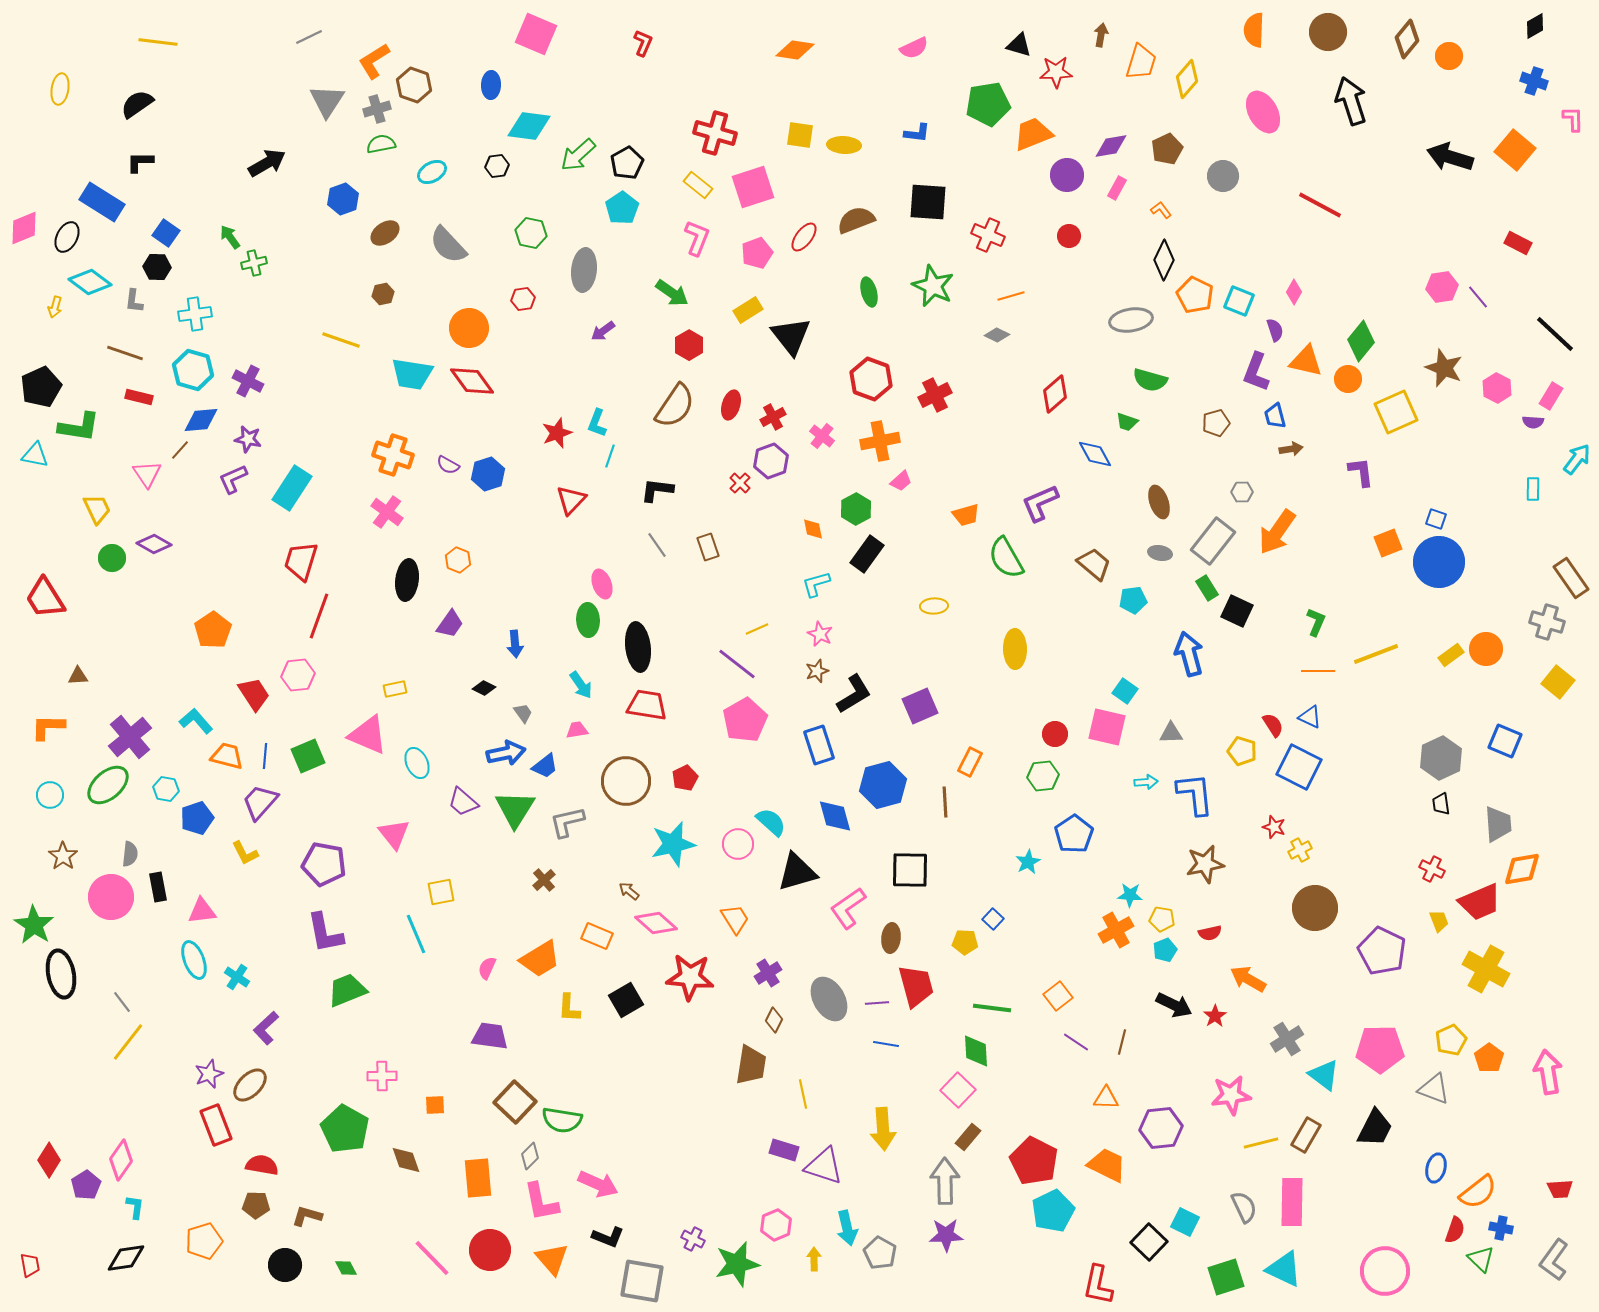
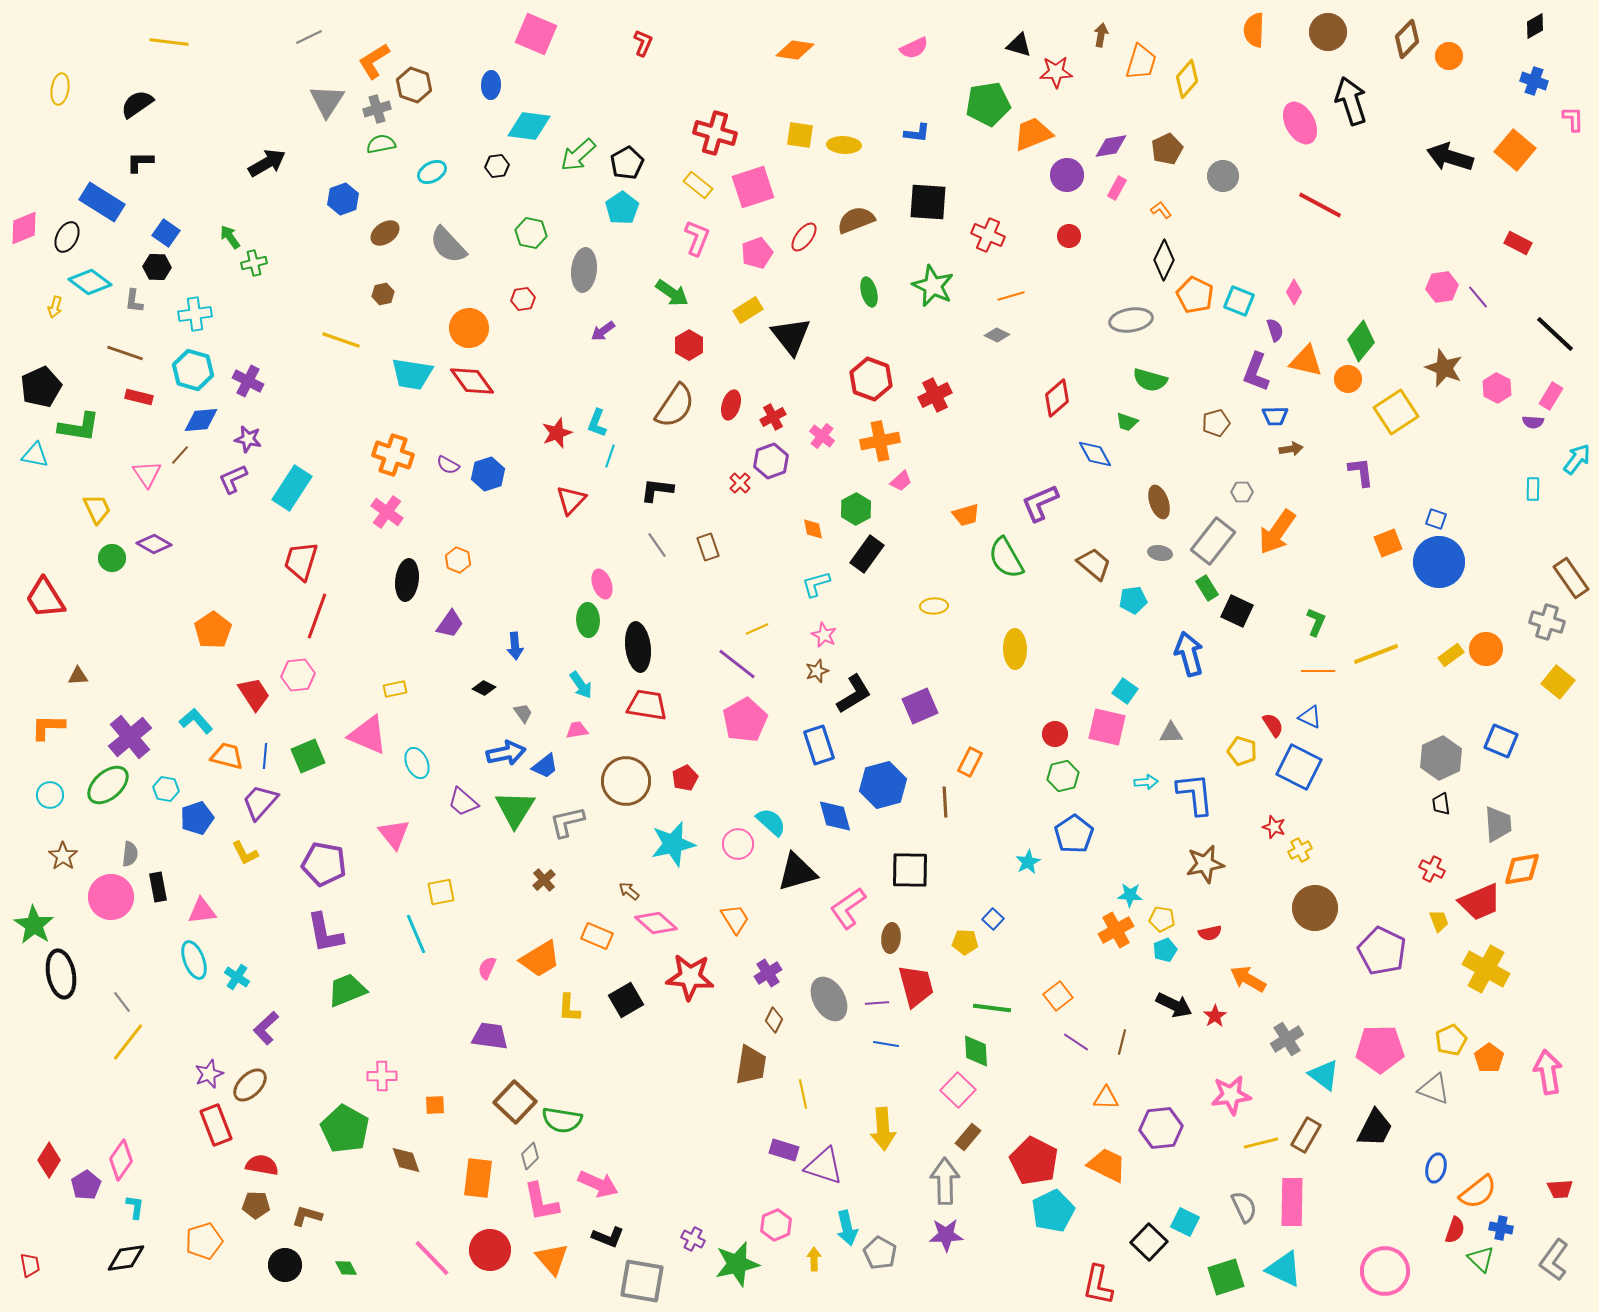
brown diamond at (1407, 39): rotated 6 degrees clockwise
yellow line at (158, 42): moved 11 px right
pink ellipse at (1263, 112): moved 37 px right, 11 px down
red diamond at (1055, 394): moved 2 px right, 4 px down
yellow square at (1396, 412): rotated 9 degrees counterclockwise
blue trapezoid at (1275, 416): rotated 76 degrees counterclockwise
brown line at (180, 450): moved 5 px down
red line at (319, 616): moved 2 px left
pink star at (820, 634): moved 4 px right, 1 px down
blue arrow at (515, 644): moved 2 px down
blue square at (1505, 741): moved 4 px left
green hexagon at (1043, 776): moved 20 px right; rotated 8 degrees counterclockwise
orange rectangle at (478, 1178): rotated 12 degrees clockwise
